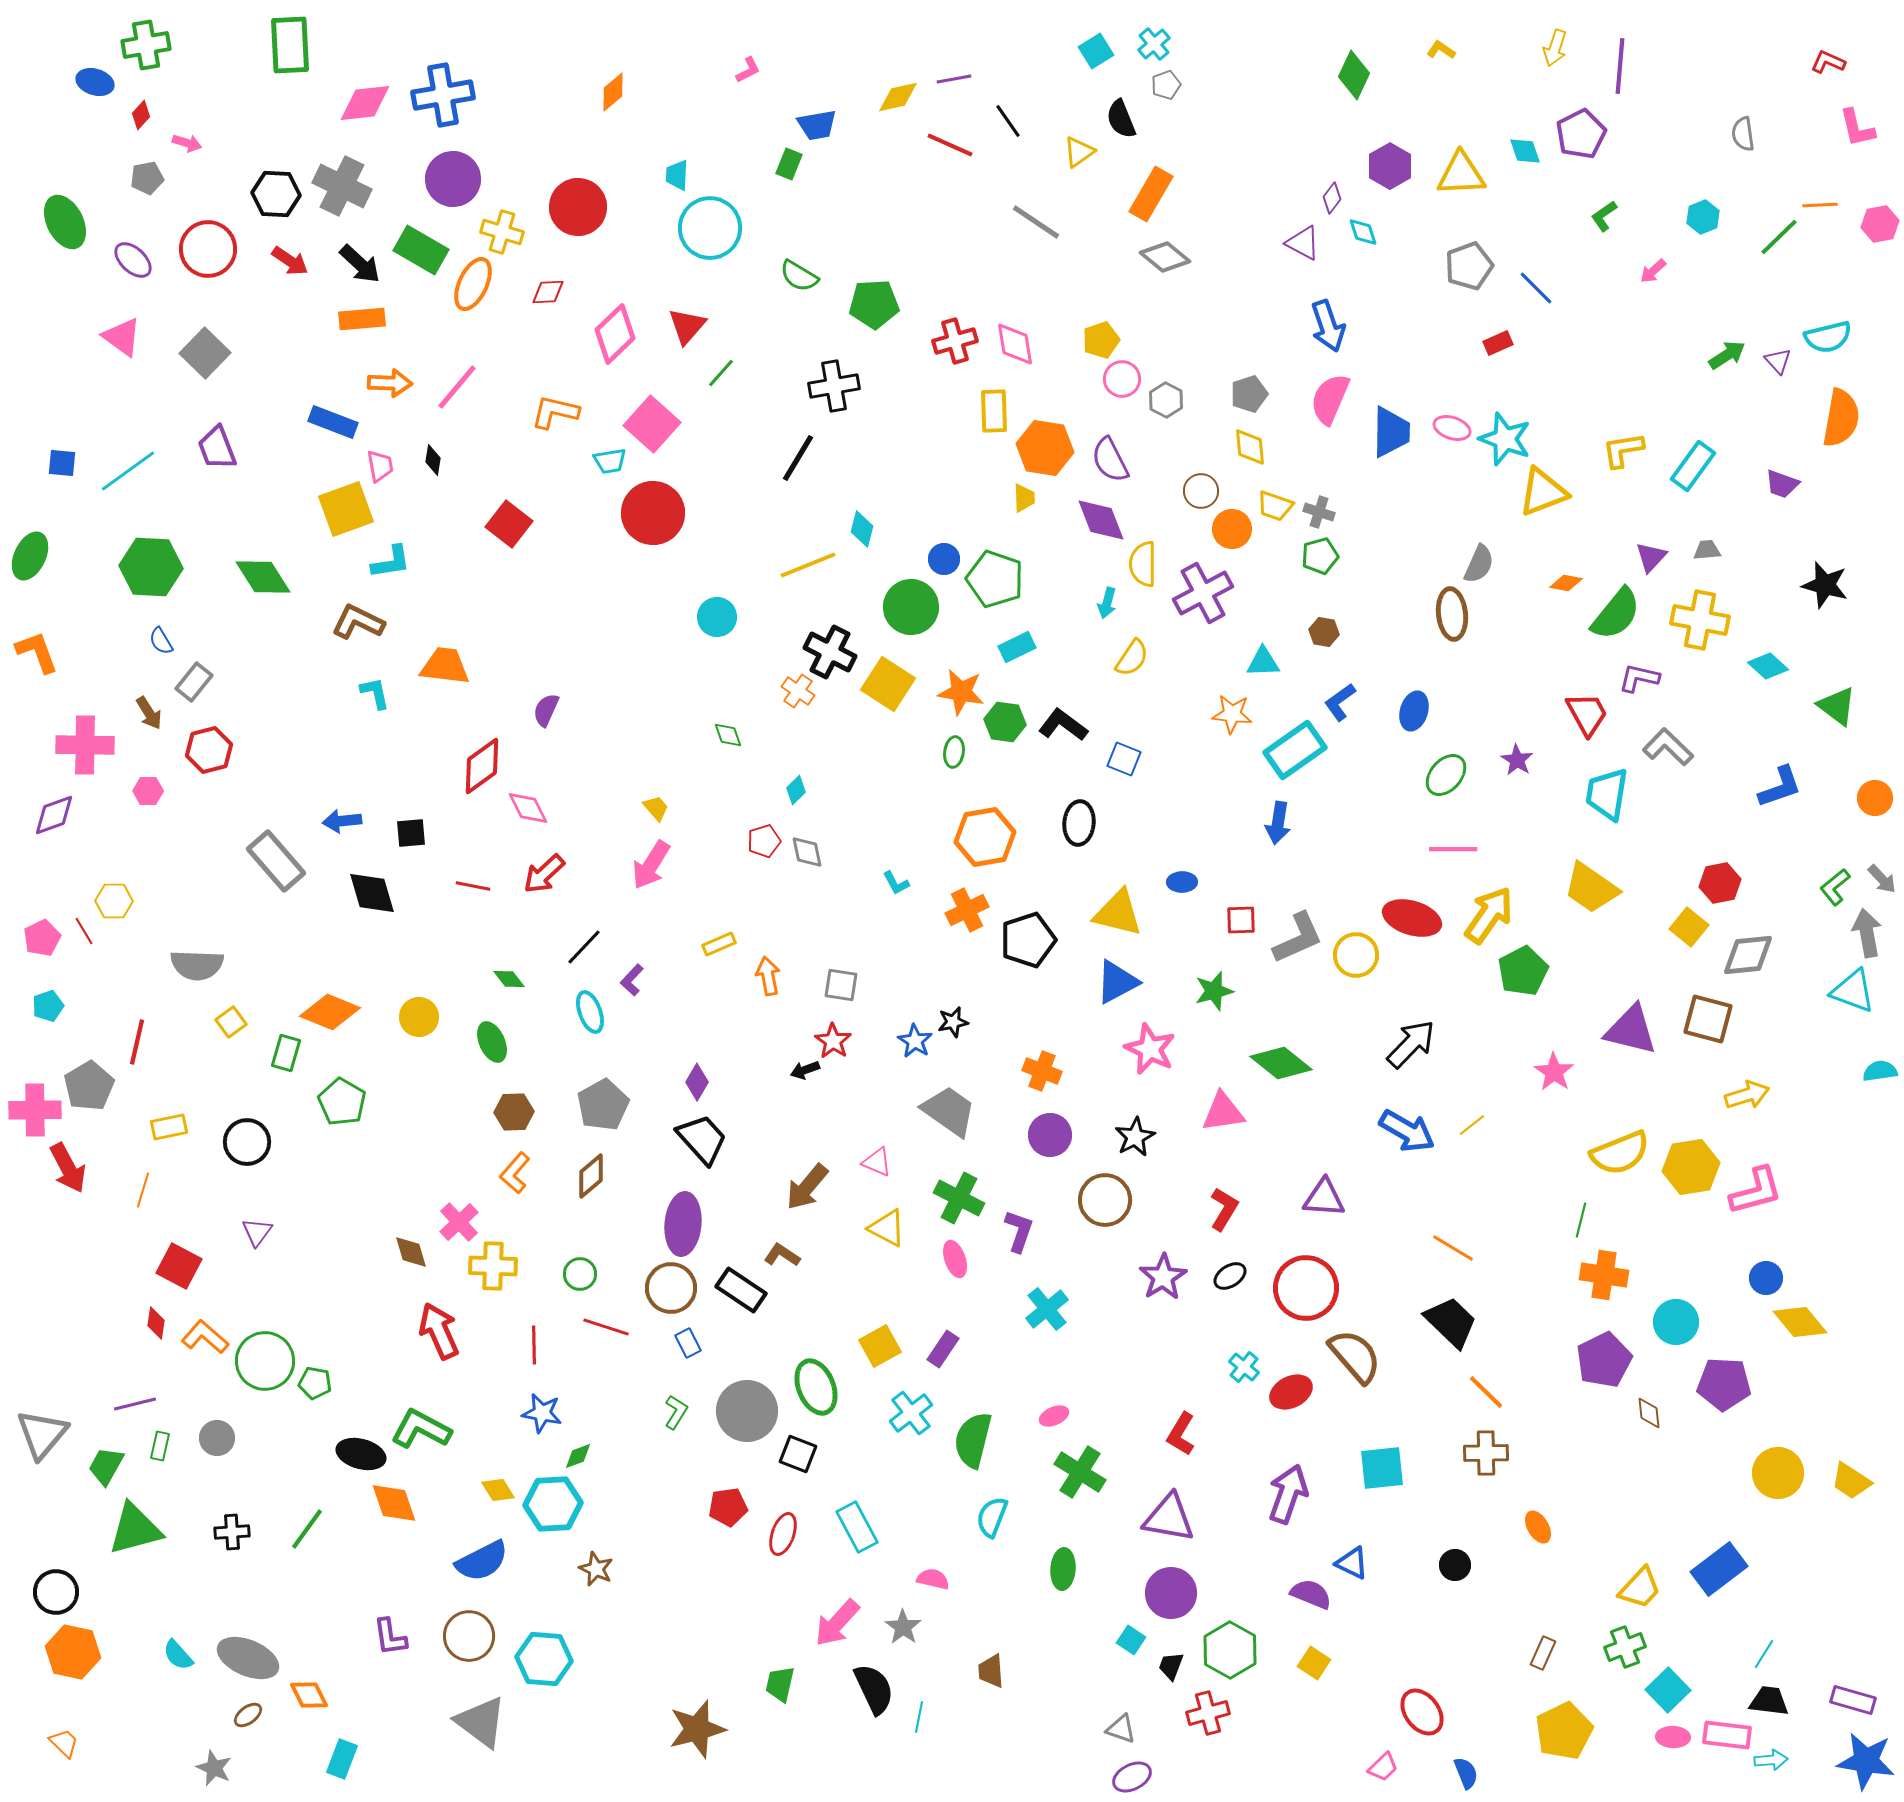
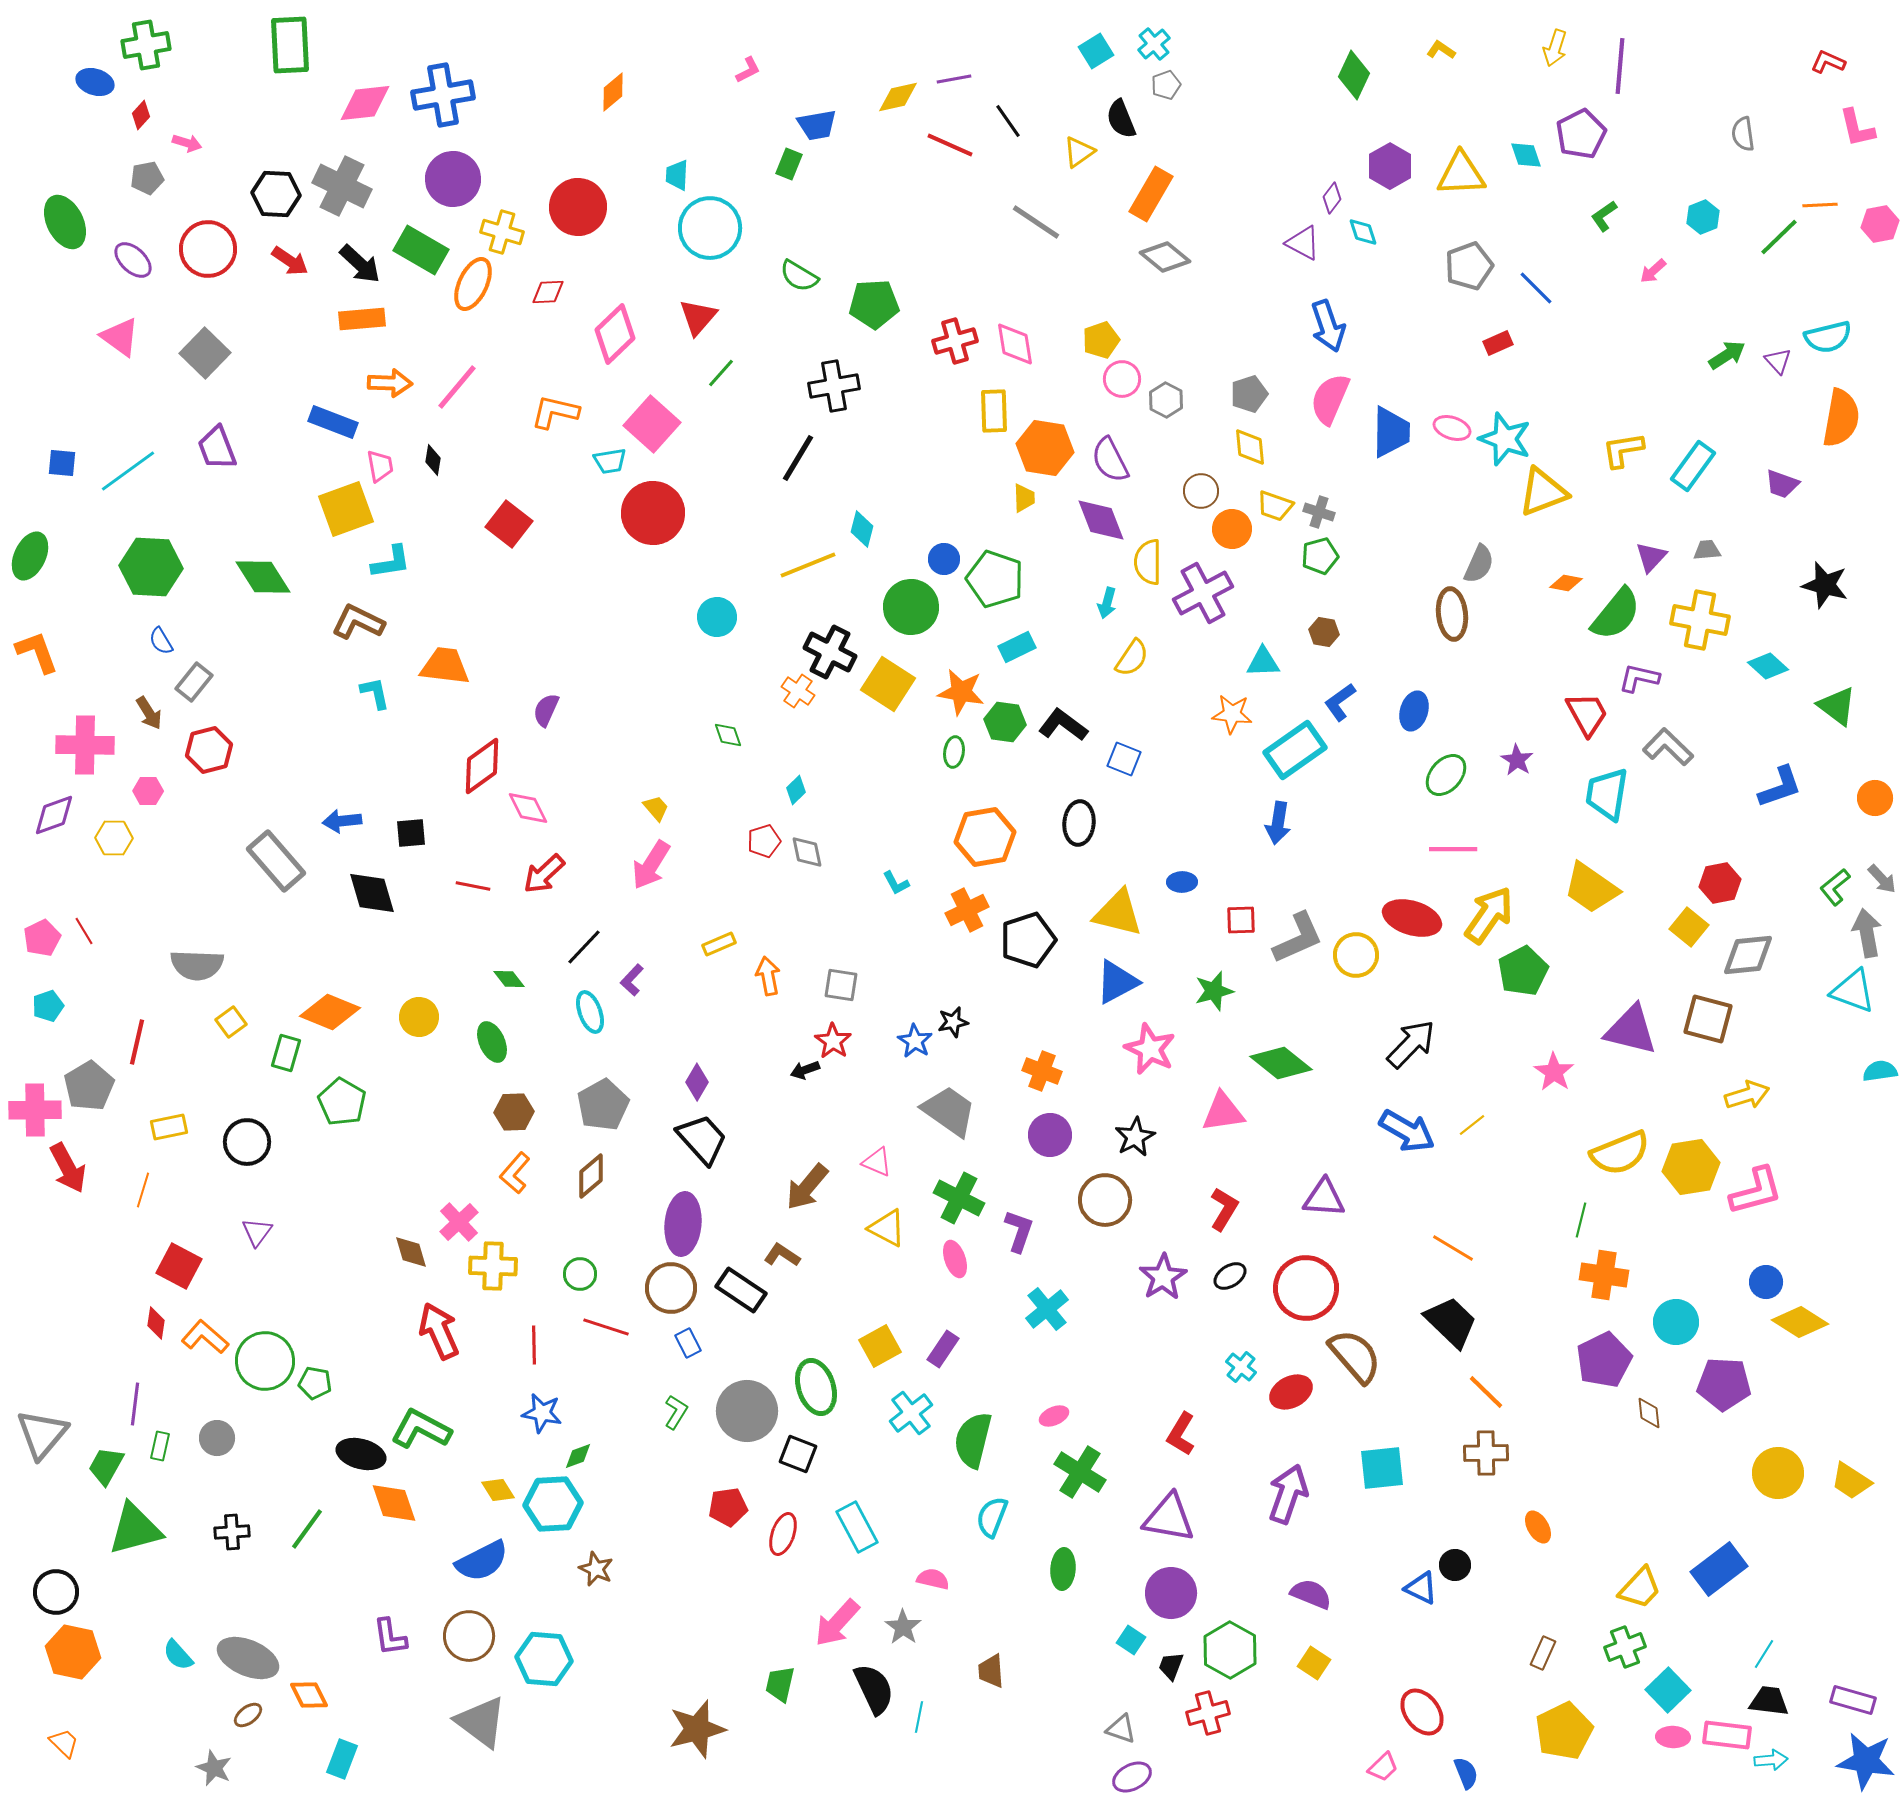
cyan diamond at (1525, 151): moved 1 px right, 4 px down
red triangle at (687, 326): moved 11 px right, 9 px up
pink triangle at (122, 337): moved 2 px left
yellow semicircle at (1143, 564): moved 5 px right, 2 px up
yellow hexagon at (114, 901): moved 63 px up
blue circle at (1766, 1278): moved 4 px down
yellow diamond at (1800, 1322): rotated 18 degrees counterclockwise
cyan cross at (1244, 1367): moved 3 px left
green ellipse at (816, 1387): rotated 4 degrees clockwise
purple line at (135, 1404): rotated 69 degrees counterclockwise
blue triangle at (1352, 1563): moved 69 px right, 25 px down
